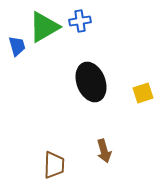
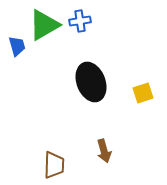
green triangle: moved 2 px up
